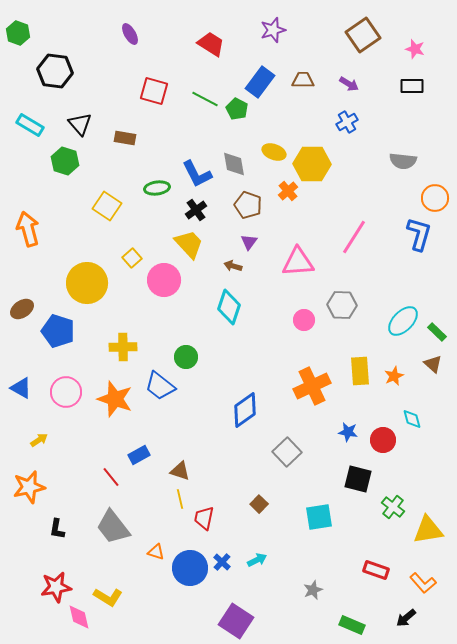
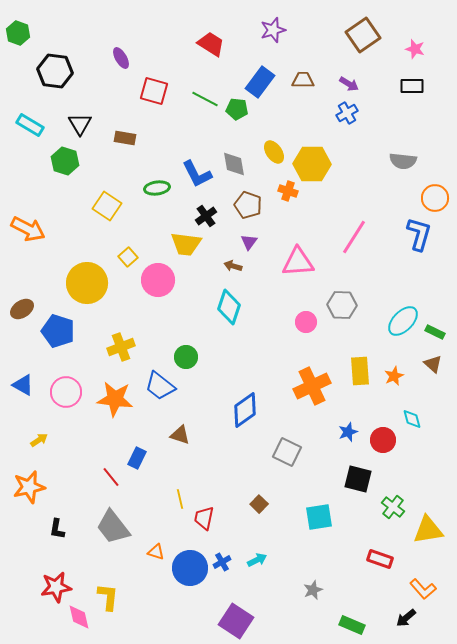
purple ellipse at (130, 34): moved 9 px left, 24 px down
green pentagon at (237, 109): rotated 20 degrees counterclockwise
blue cross at (347, 122): moved 9 px up
black triangle at (80, 124): rotated 10 degrees clockwise
yellow ellipse at (274, 152): rotated 35 degrees clockwise
orange cross at (288, 191): rotated 30 degrees counterclockwise
black cross at (196, 210): moved 10 px right, 6 px down
orange arrow at (28, 229): rotated 132 degrees clockwise
yellow trapezoid at (189, 244): moved 3 px left; rotated 140 degrees clockwise
yellow square at (132, 258): moved 4 px left, 1 px up
pink circle at (164, 280): moved 6 px left
pink circle at (304, 320): moved 2 px right, 2 px down
green rectangle at (437, 332): moved 2 px left; rotated 18 degrees counterclockwise
yellow cross at (123, 347): moved 2 px left; rotated 20 degrees counterclockwise
blue triangle at (21, 388): moved 2 px right, 3 px up
orange star at (115, 399): rotated 12 degrees counterclockwise
blue star at (348, 432): rotated 30 degrees counterclockwise
gray square at (287, 452): rotated 20 degrees counterclockwise
blue rectangle at (139, 455): moved 2 px left, 3 px down; rotated 35 degrees counterclockwise
brown triangle at (180, 471): moved 36 px up
blue cross at (222, 562): rotated 18 degrees clockwise
red rectangle at (376, 570): moved 4 px right, 11 px up
orange L-shape at (423, 583): moved 6 px down
yellow L-shape at (108, 597): rotated 116 degrees counterclockwise
